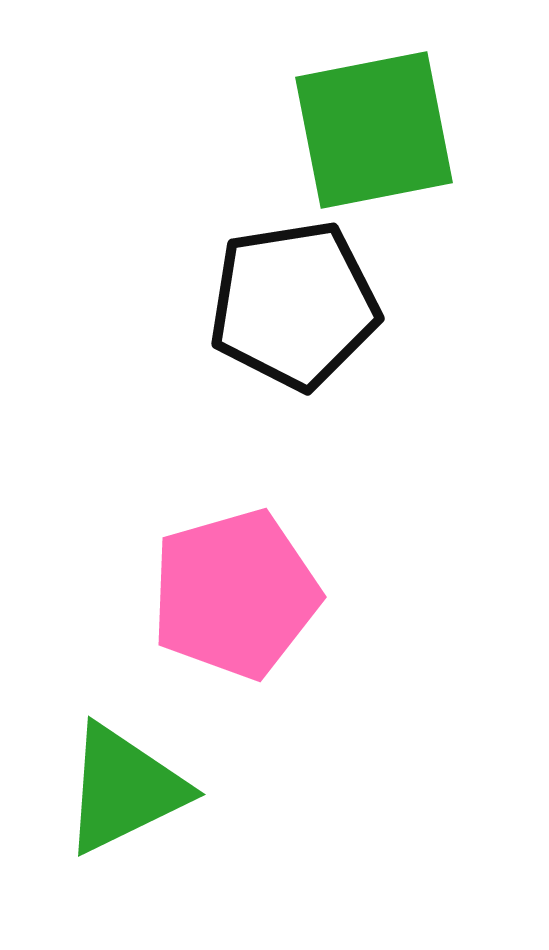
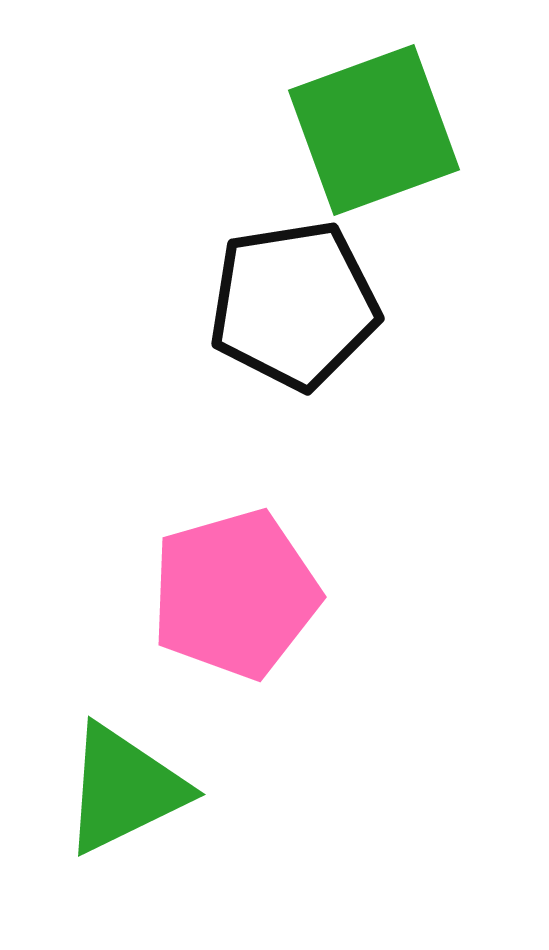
green square: rotated 9 degrees counterclockwise
